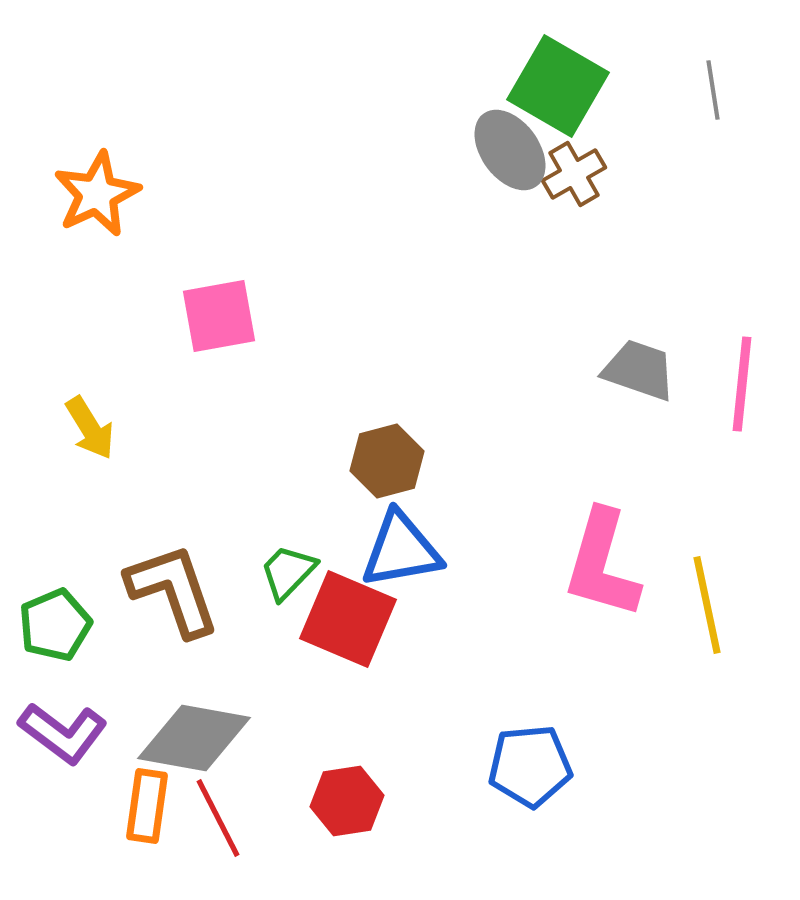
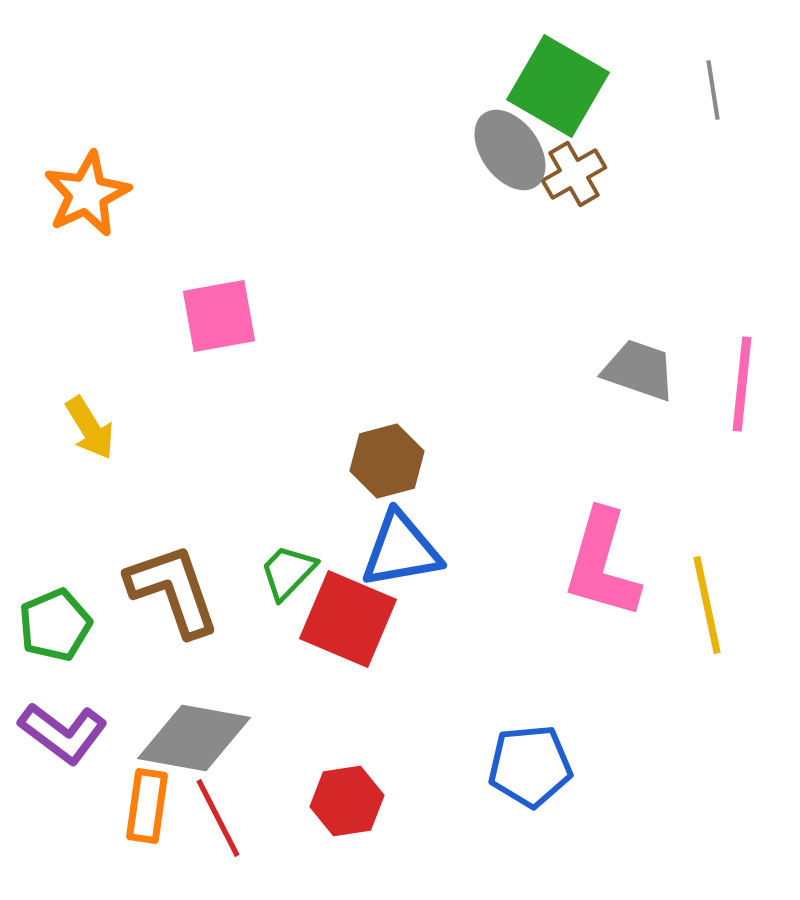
orange star: moved 10 px left
